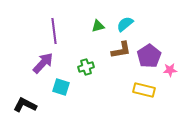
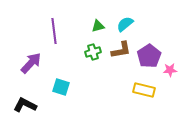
purple arrow: moved 12 px left
green cross: moved 7 px right, 15 px up
